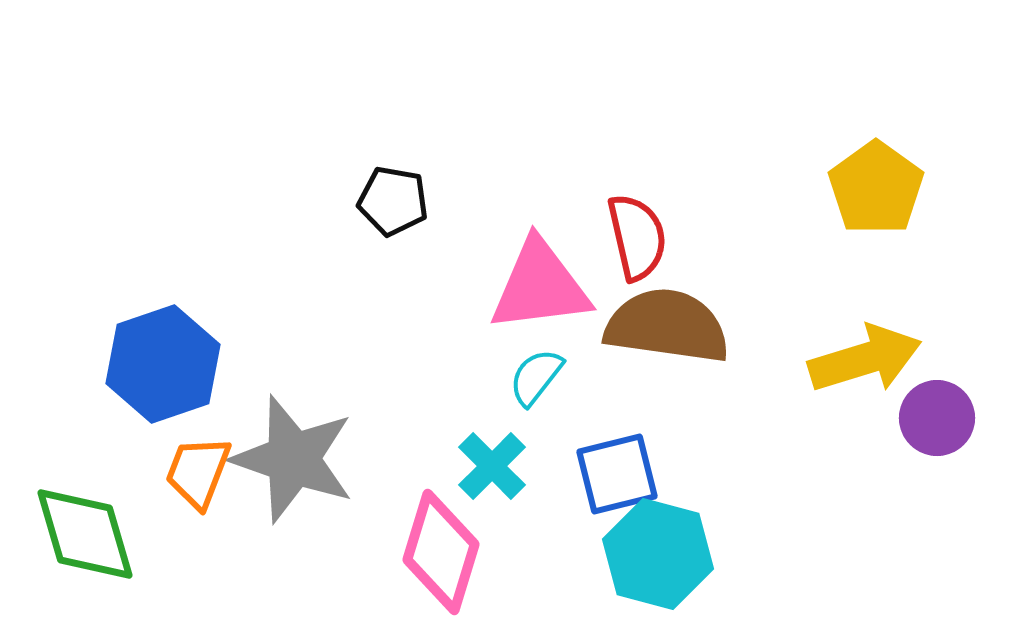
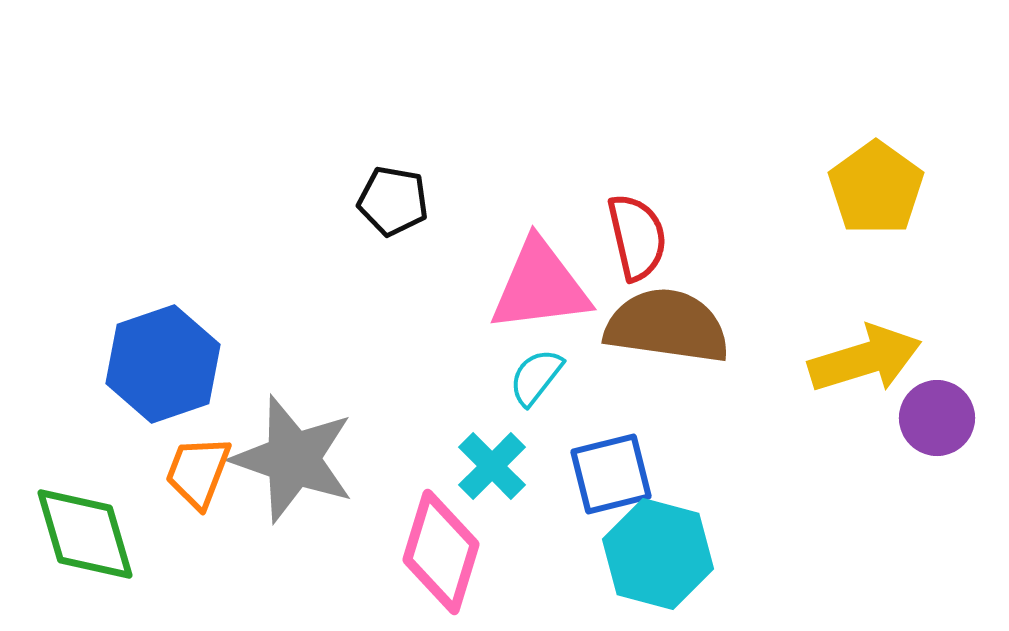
blue square: moved 6 px left
